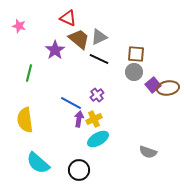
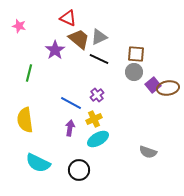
purple arrow: moved 9 px left, 9 px down
cyan semicircle: rotated 15 degrees counterclockwise
